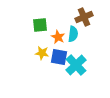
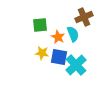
cyan semicircle: rotated 28 degrees counterclockwise
